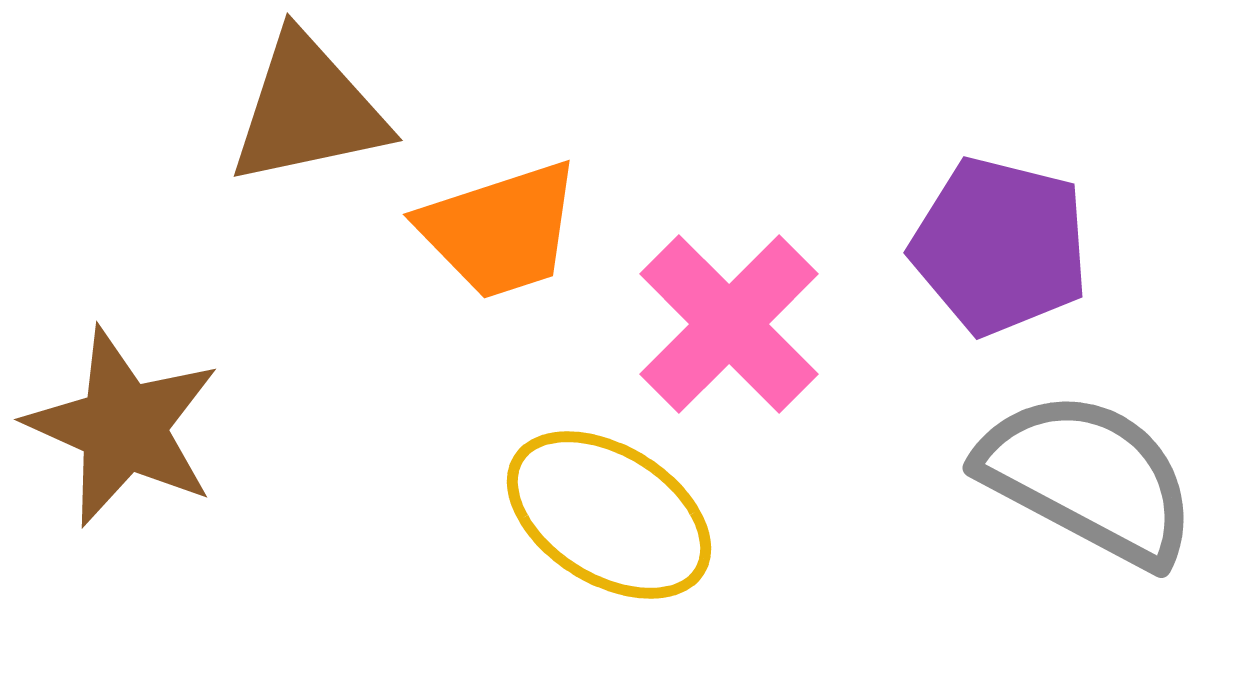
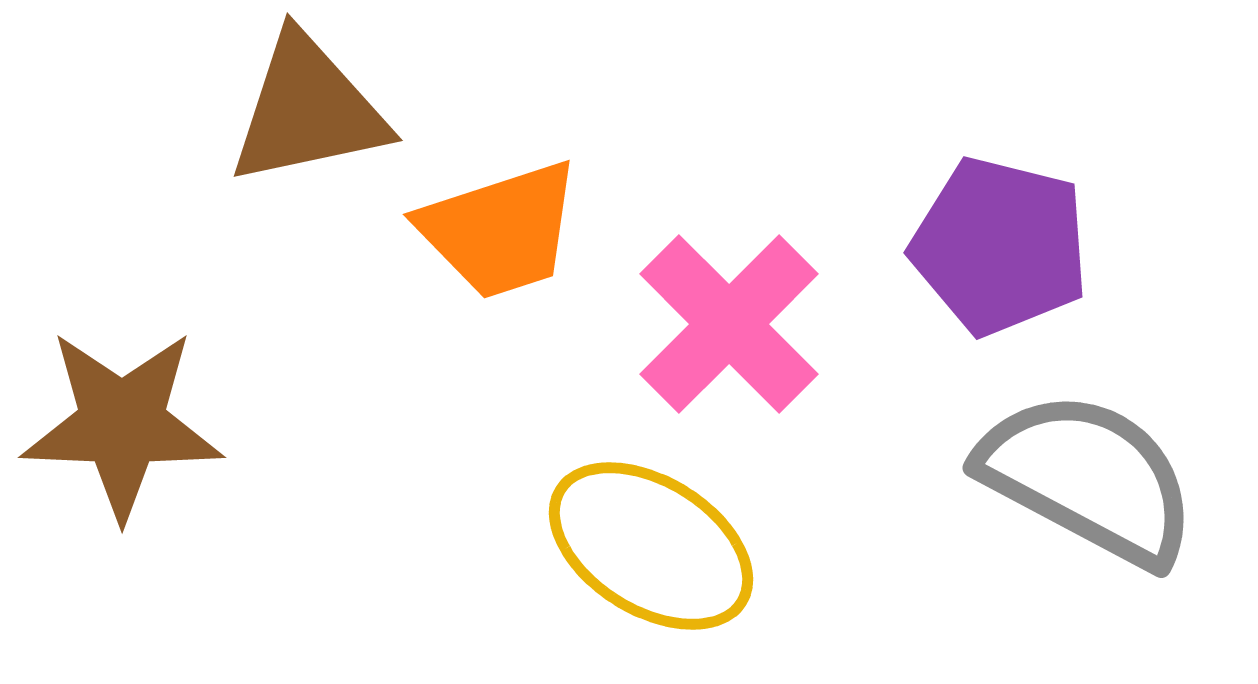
brown star: moved 1 px left, 3 px up; rotated 22 degrees counterclockwise
yellow ellipse: moved 42 px right, 31 px down
